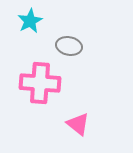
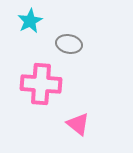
gray ellipse: moved 2 px up
pink cross: moved 1 px right, 1 px down
